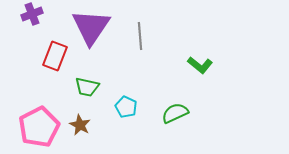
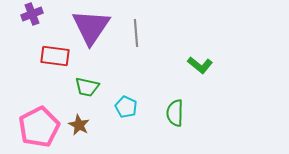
gray line: moved 4 px left, 3 px up
red rectangle: rotated 76 degrees clockwise
green semicircle: rotated 64 degrees counterclockwise
brown star: moved 1 px left
